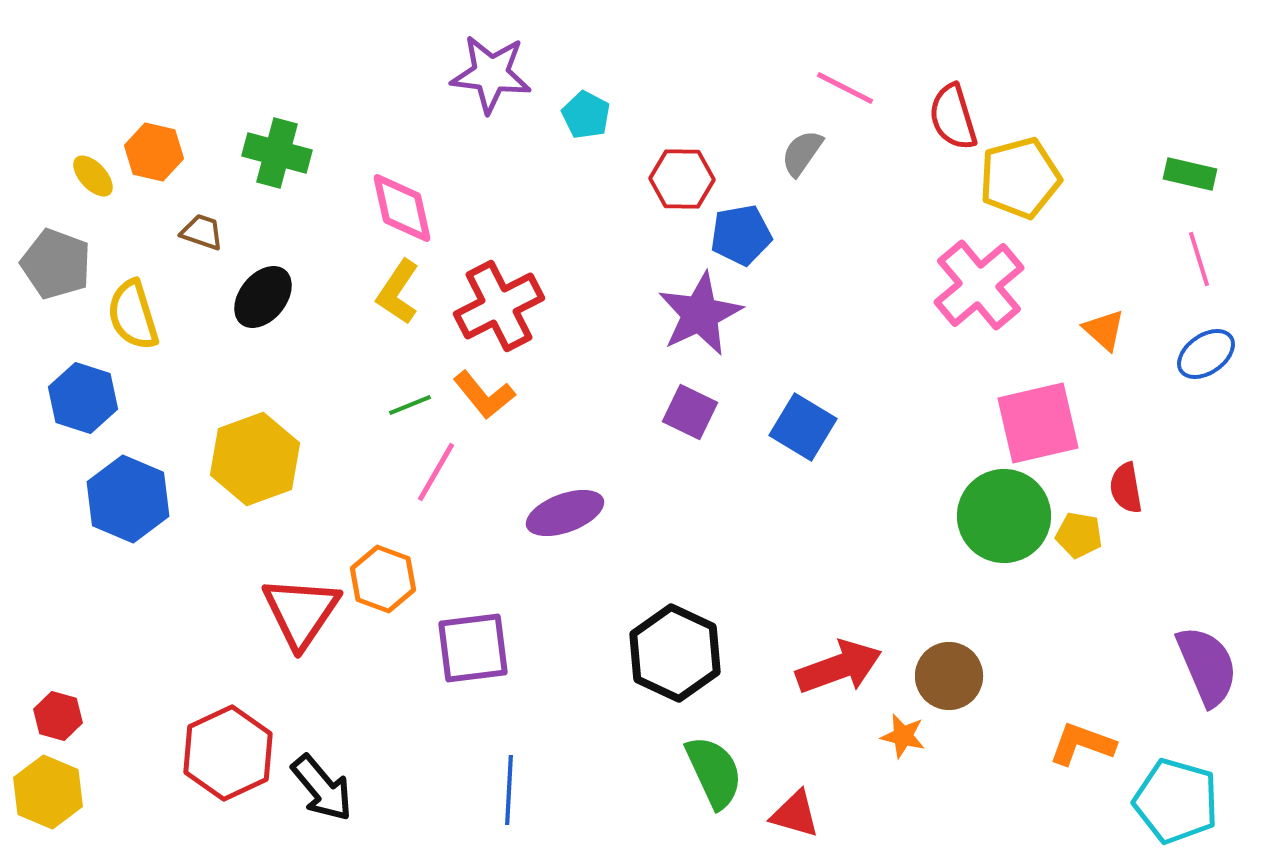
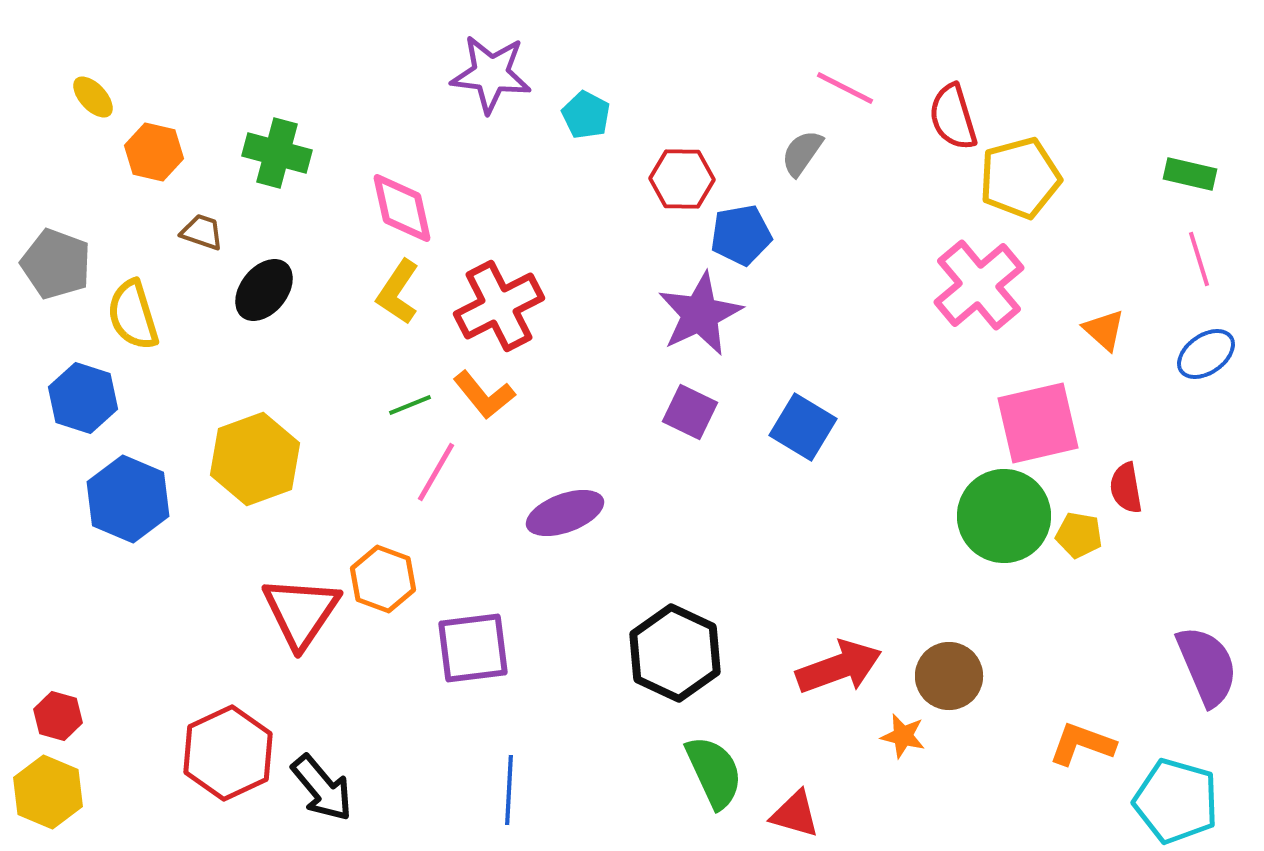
yellow ellipse at (93, 176): moved 79 px up
black ellipse at (263, 297): moved 1 px right, 7 px up
